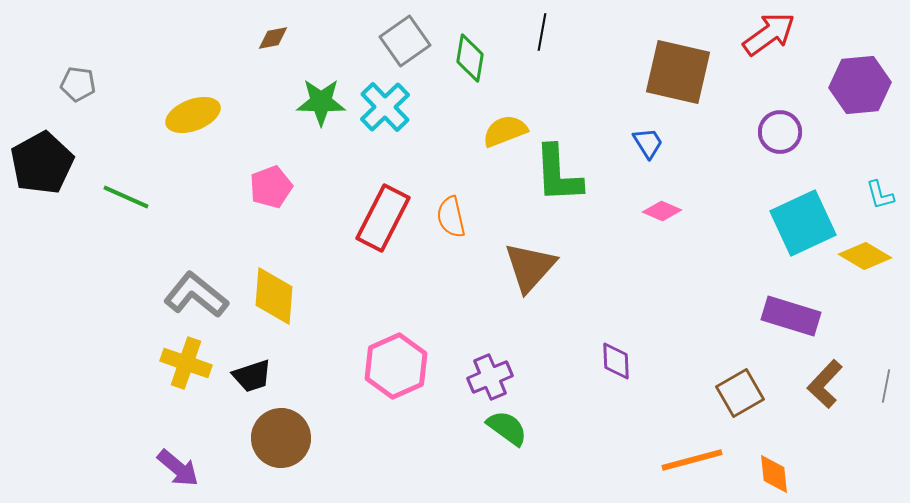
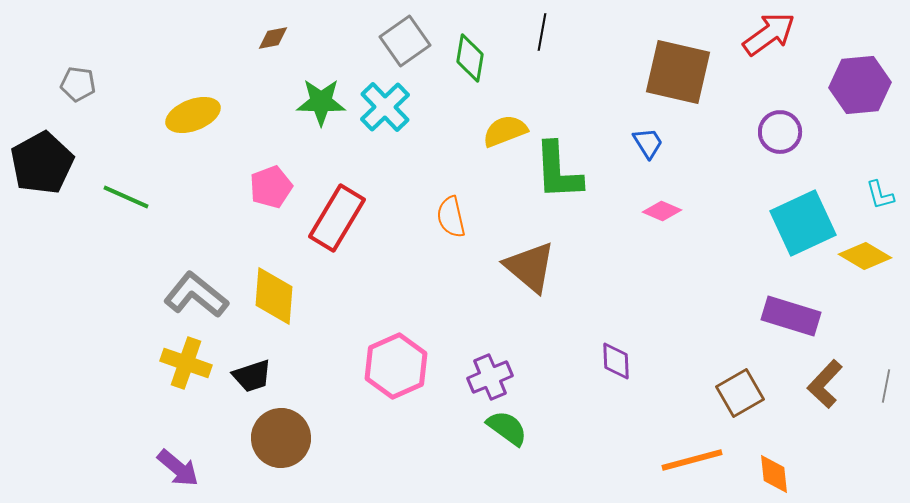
green L-shape at (558, 174): moved 3 px up
red rectangle at (383, 218): moved 46 px left; rotated 4 degrees clockwise
brown triangle at (530, 267): rotated 32 degrees counterclockwise
